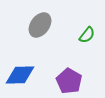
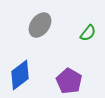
green semicircle: moved 1 px right, 2 px up
blue diamond: rotated 36 degrees counterclockwise
